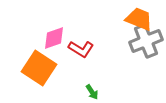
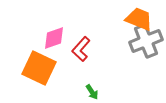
red L-shape: rotated 100 degrees clockwise
orange square: rotated 8 degrees counterclockwise
